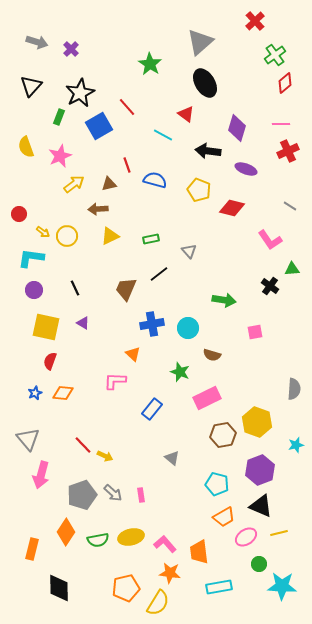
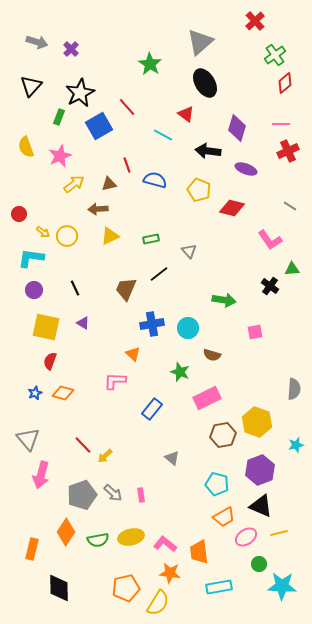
orange diamond at (63, 393): rotated 10 degrees clockwise
yellow arrow at (105, 456): rotated 112 degrees clockwise
pink L-shape at (165, 544): rotated 10 degrees counterclockwise
